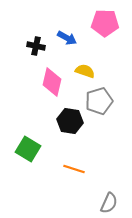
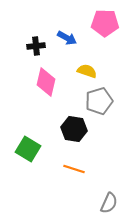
black cross: rotated 18 degrees counterclockwise
yellow semicircle: moved 2 px right
pink diamond: moved 6 px left
black hexagon: moved 4 px right, 8 px down
